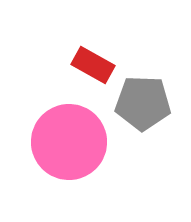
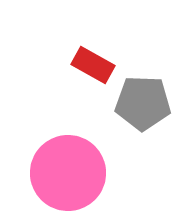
pink circle: moved 1 px left, 31 px down
